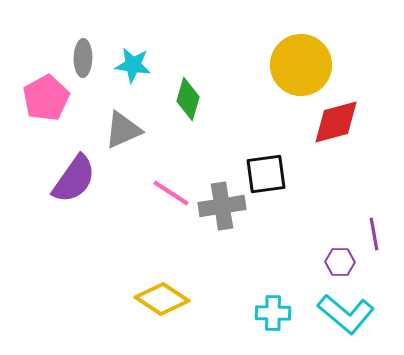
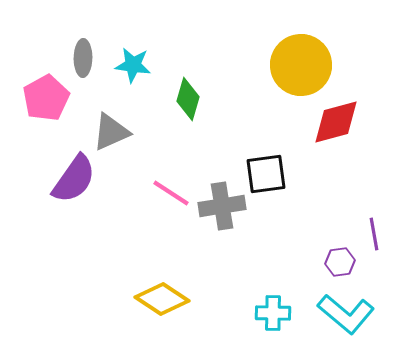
gray triangle: moved 12 px left, 2 px down
purple hexagon: rotated 8 degrees counterclockwise
